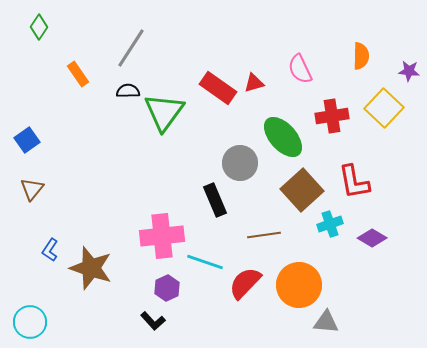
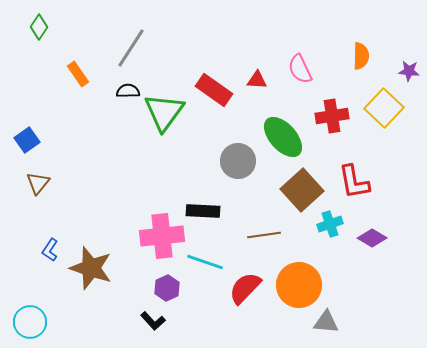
red triangle: moved 3 px right, 3 px up; rotated 20 degrees clockwise
red rectangle: moved 4 px left, 2 px down
gray circle: moved 2 px left, 2 px up
brown triangle: moved 6 px right, 6 px up
black rectangle: moved 12 px left, 11 px down; rotated 64 degrees counterclockwise
red semicircle: moved 5 px down
